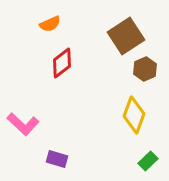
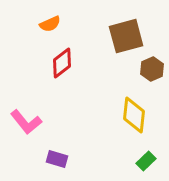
brown square: rotated 18 degrees clockwise
brown hexagon: moved 7 px right
yellow diamond: rotated 15 degrees counterclockwise
pink L-shape: moved 3 px right, 2 px up; rotated 8 degrees clockwise
green rectangle: moved 2 px left
